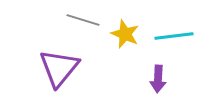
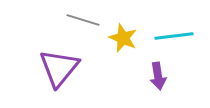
yellow star: moved 2 px left, 4 px down
purple arrow: moved 3 px up; rotated 12 degrees counterclockwise
